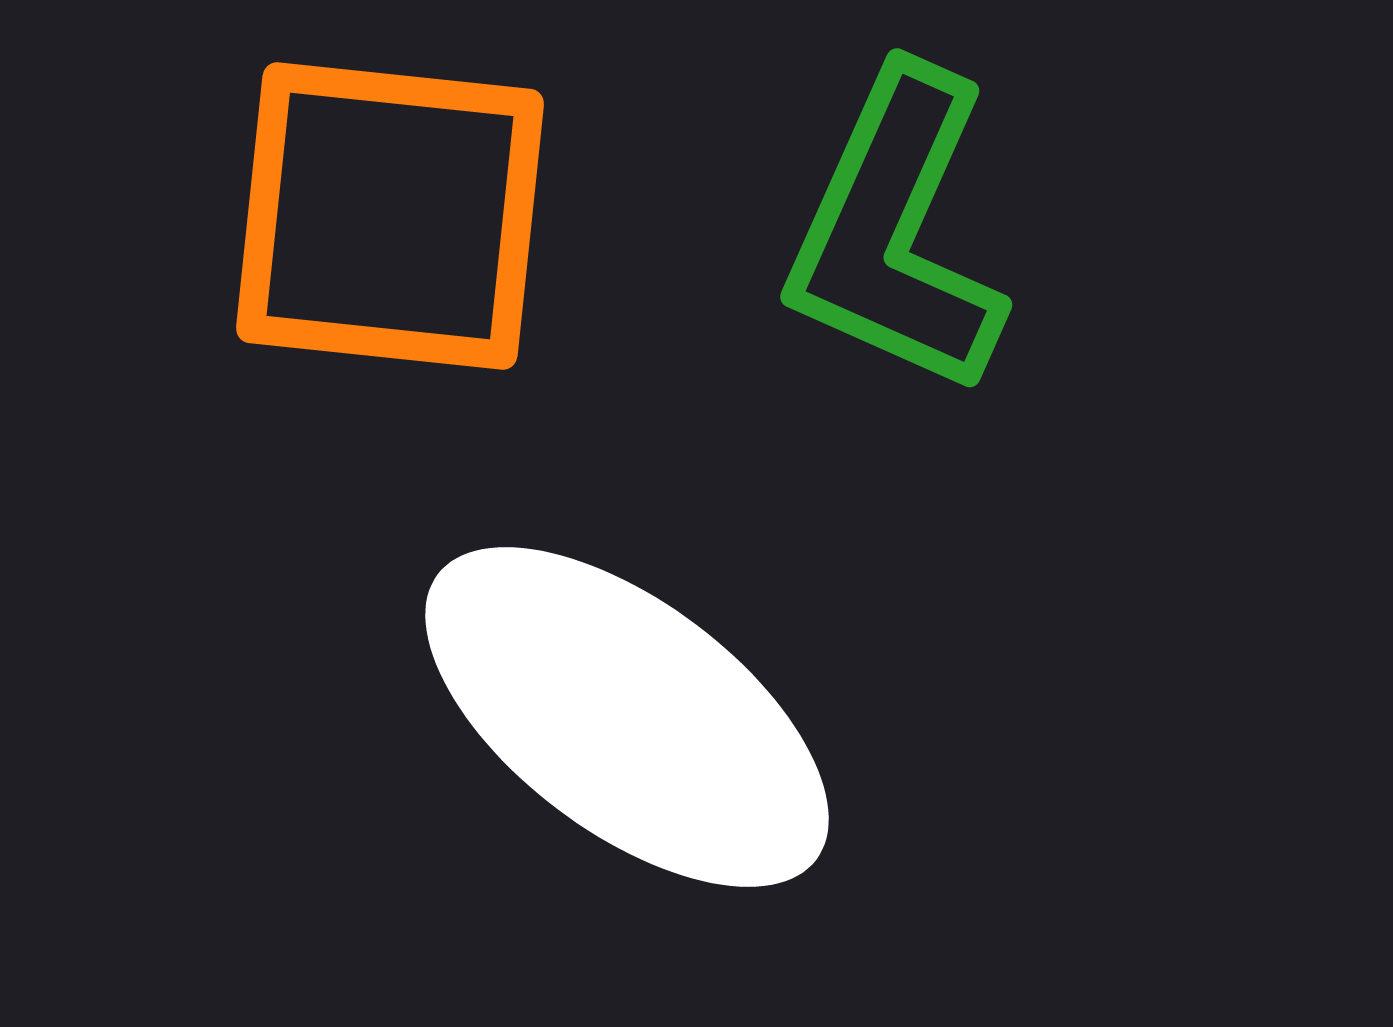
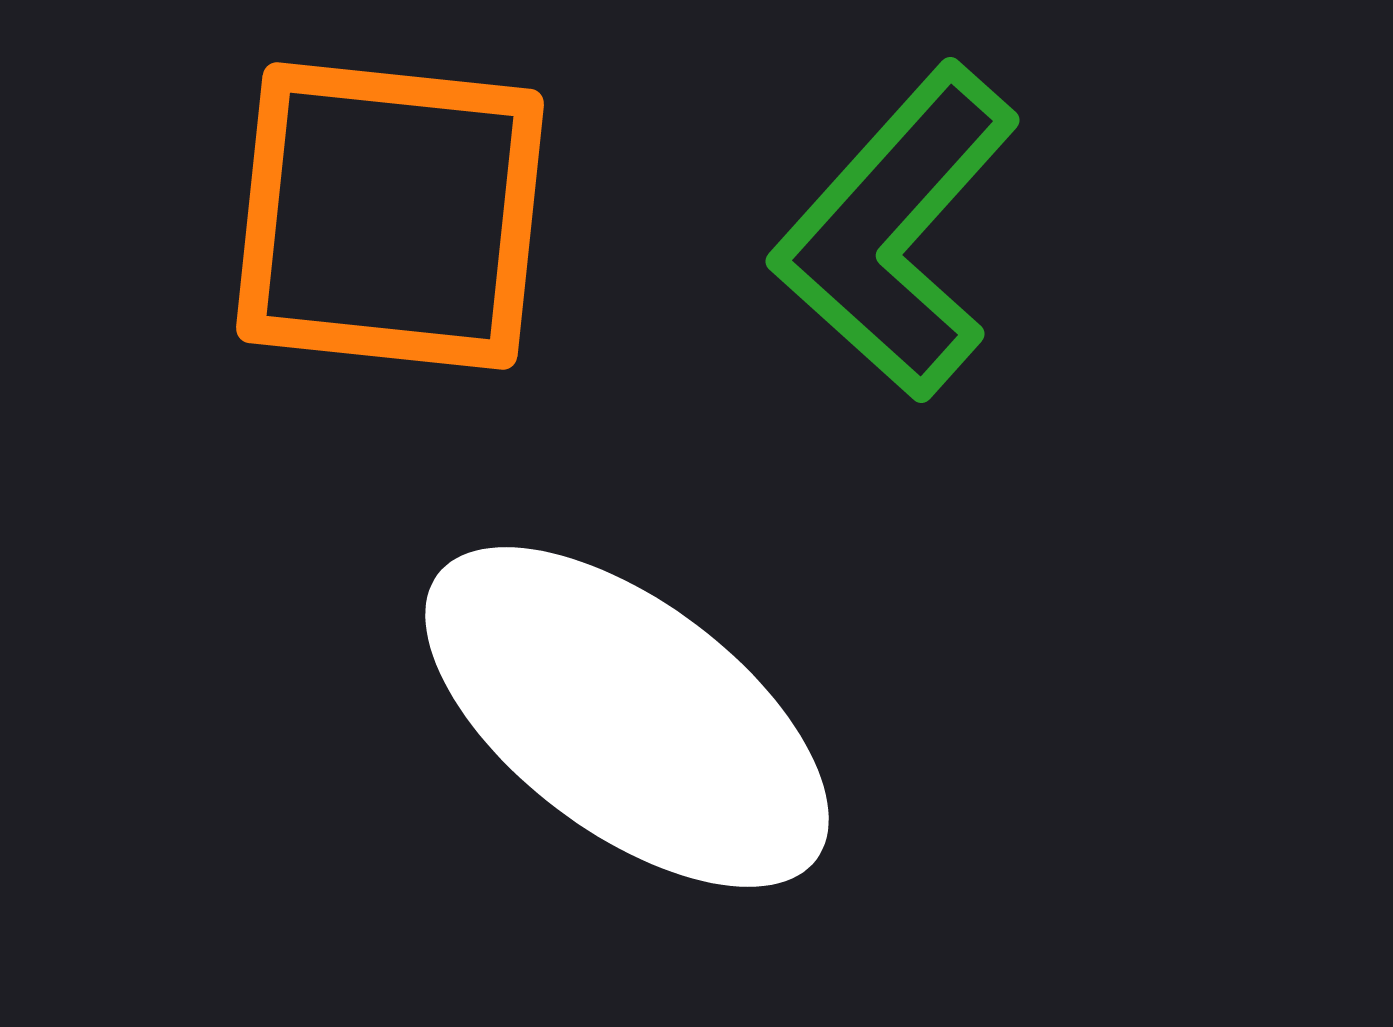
green L-shape: rotated 18 degrees clockwise
